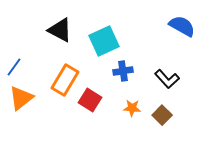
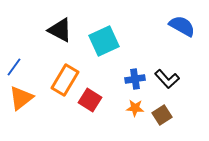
blue cross: moved 12 px right, 8 px down
orange star: moved 3 px right
brown square: rotated 12 degrees clockwise
